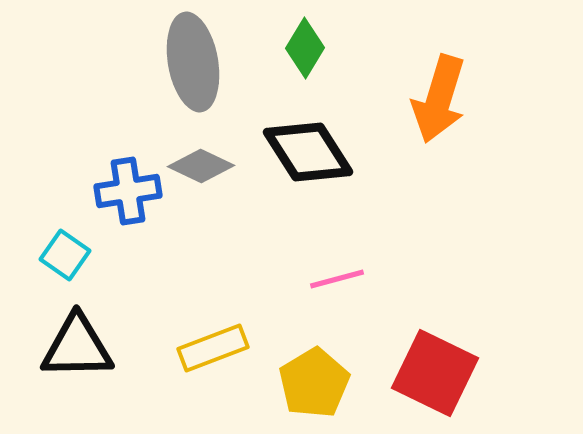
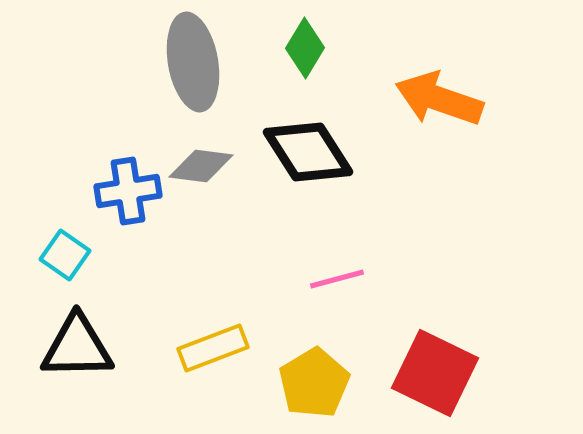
orange arrow: rotated 92 degrees clockwise
gray diamond: rotated 18 degrees counterclockwise
